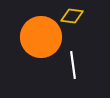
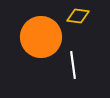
yellow diamond: moved 6 px right
